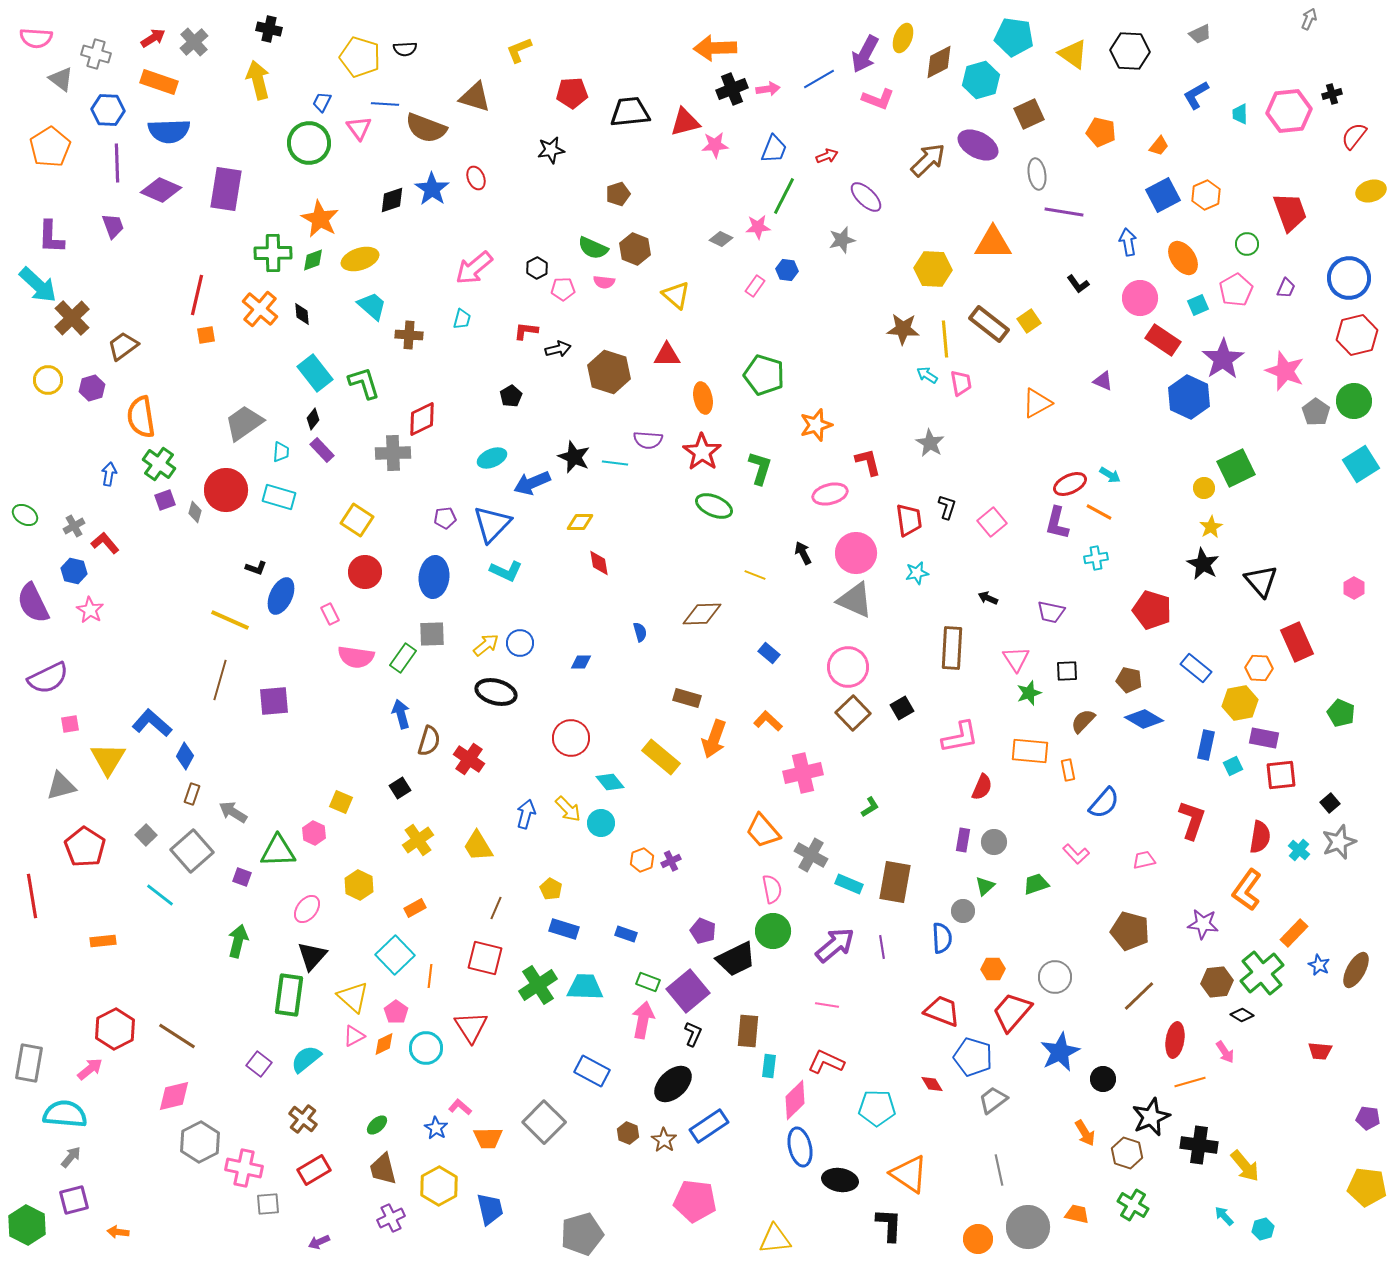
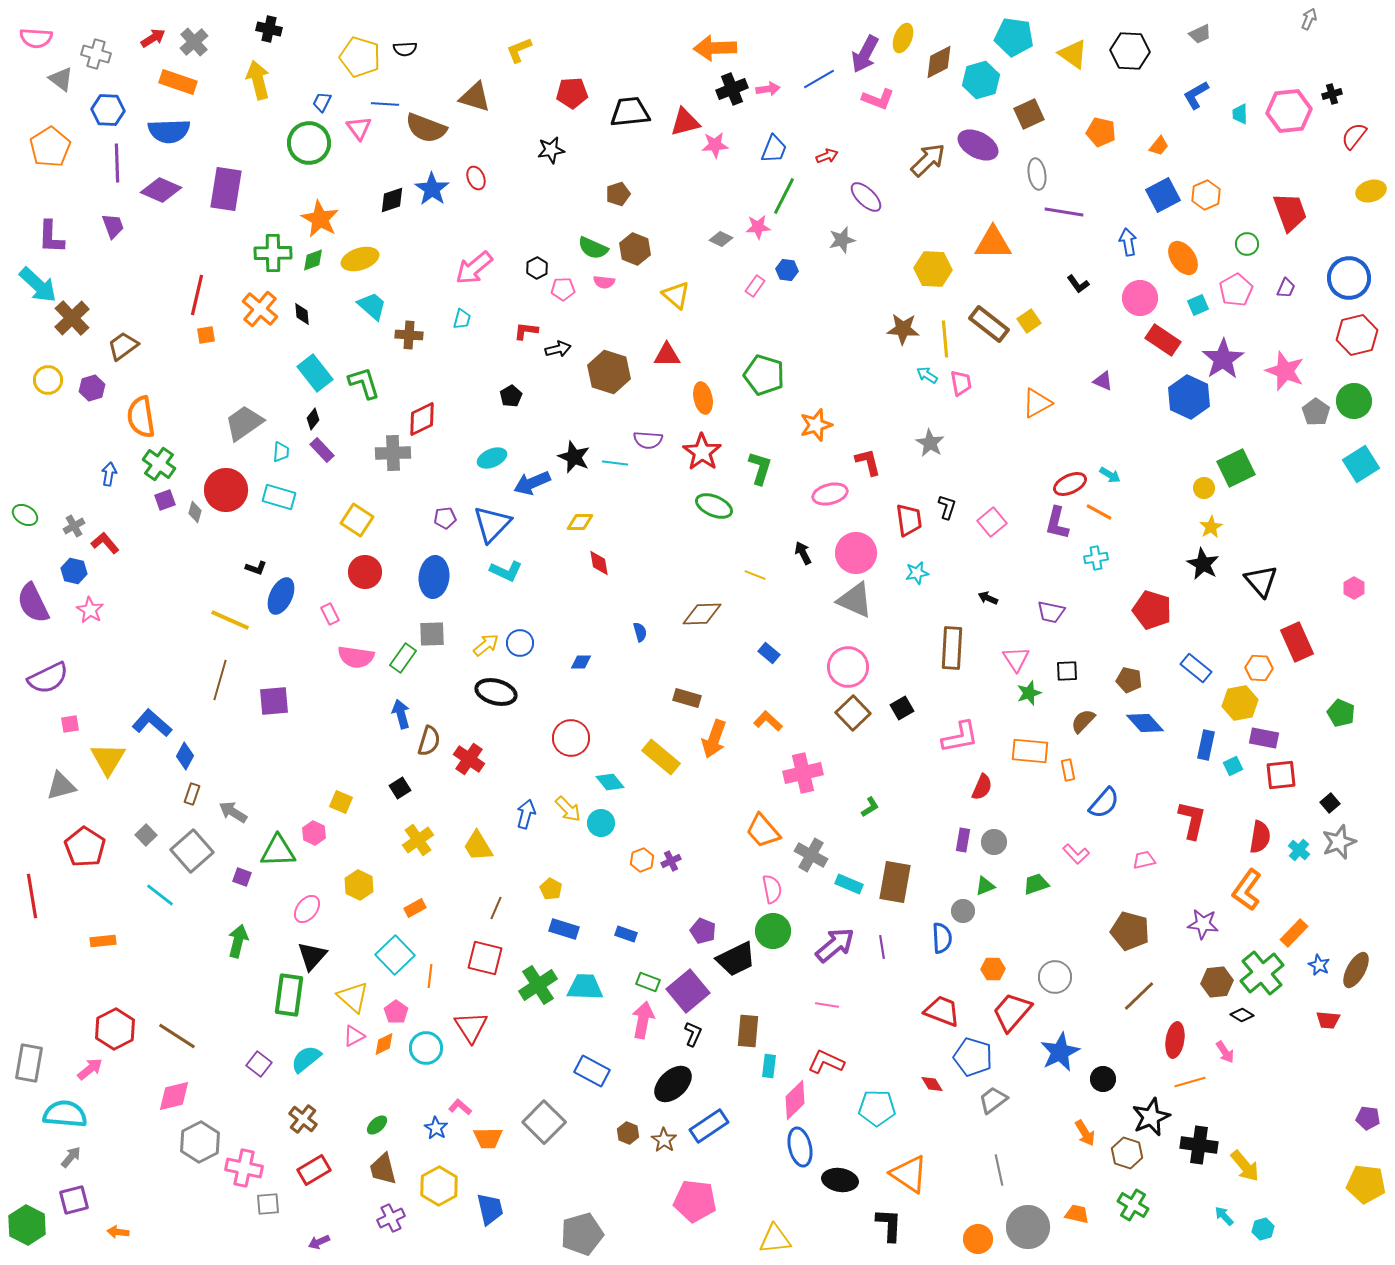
orange rectangle at (159, 82): moved 19 px right
blue diamond at (1144, 719): moved 1 px right, 4 px down; rotated 18 degrees clockwise
red L-shape at (1192, 820): rotated 6 degrees counterclockwise
green triangle at (985, 886): rotated 20 degrees clockwise
red trapezoid at (1320, 1051): moved 8 px right, 31 px up
yellow pentagon at (1367, 1187): moved 1 px left, 3 px up
